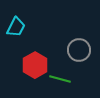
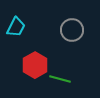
gray circle: moved 7 px left, 20 px up
